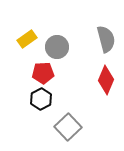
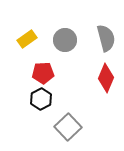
gray semicircle: moved 1 px up
gray circle: moved 8 px right, 7 px up
red diamond: moved 2 px up
